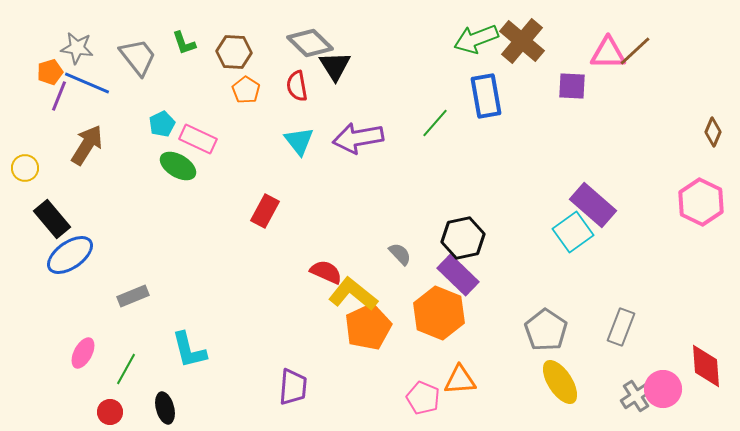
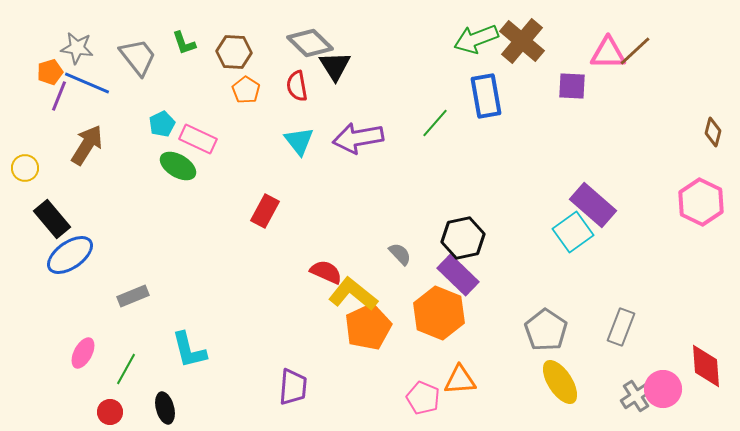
brown diamond at (713, 132): rotated 8 degrees counterclockwise
